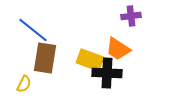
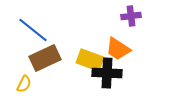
brown rectangle: rotated 56 degrees clockwise
